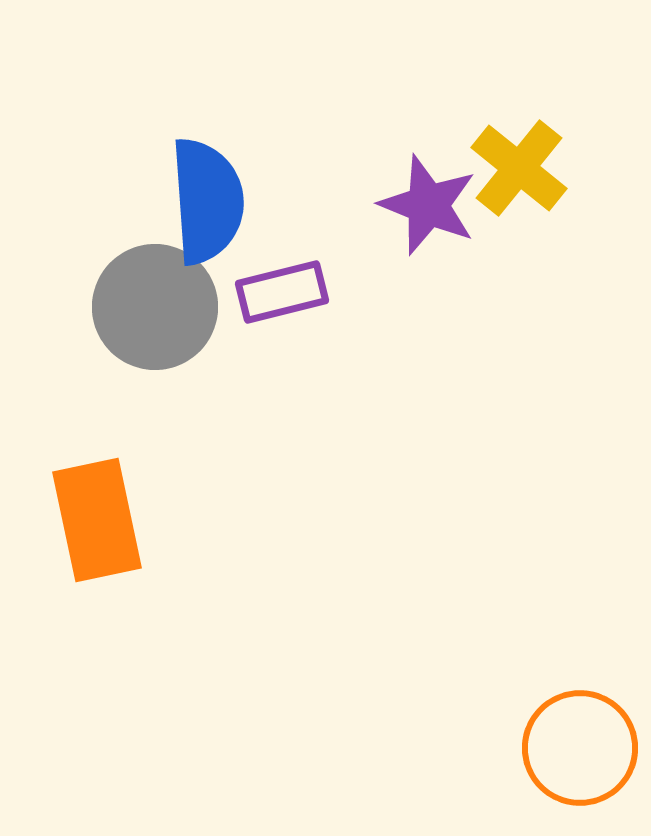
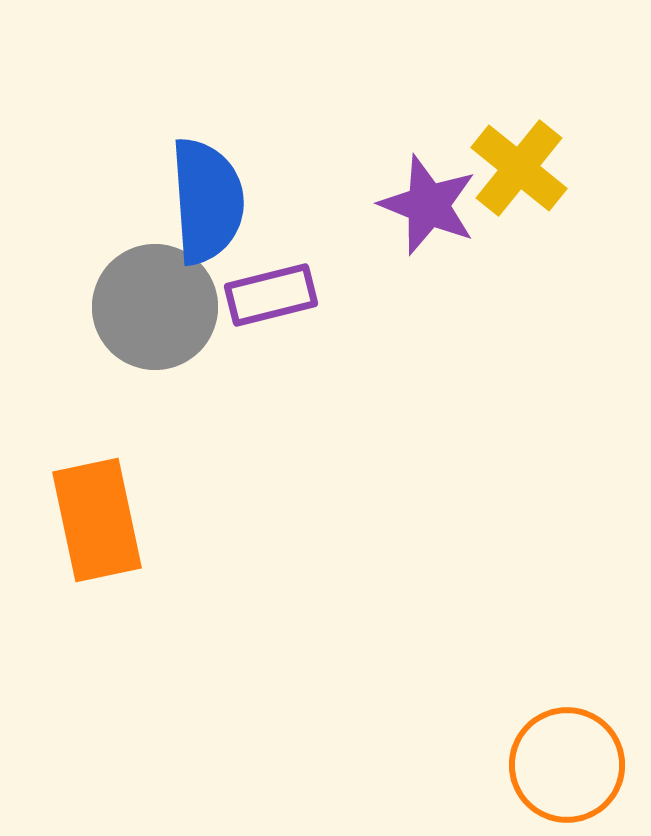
purple rectangle: moved 11 px left, 3 px down
orange circle: moved 13 px left, 17 px down
